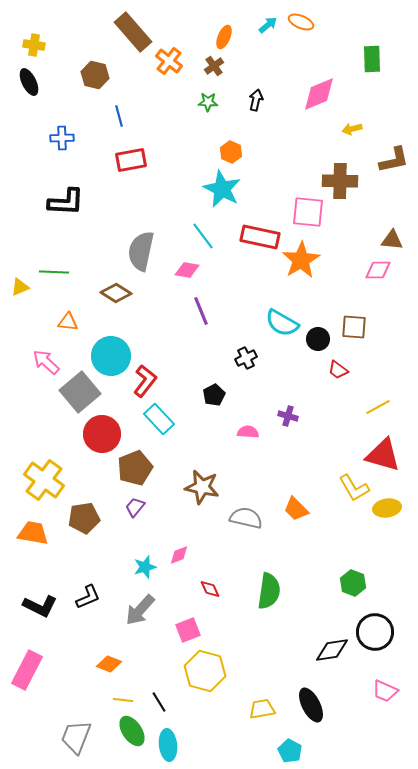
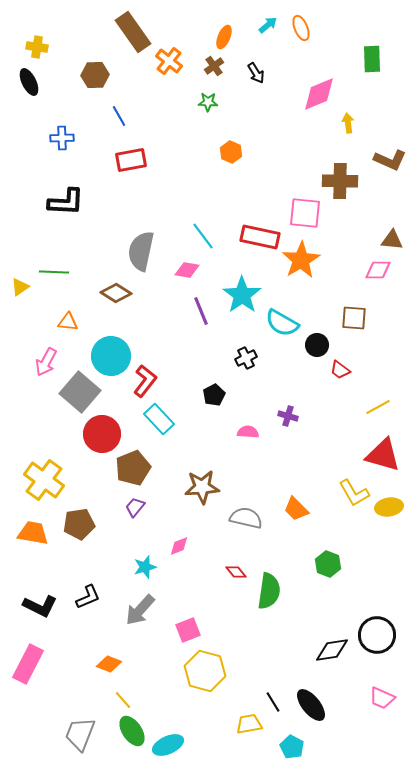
orange ellipse at (301, 22): moved 6 px down; rotated 45 degrees clockwise
brown rectangle at (133, 32): rotated 6 degrees clockwise
yellow cross at (34, 45): moved 3 px right, 2 px down
brown hexagon at (95, 75): rotated 16 degrees counterclockwise
black arrow at (256, 100): moved 27 px up; rotated 135 degrees clockwise
blue line at (119, 116): rotated 15 degrees counterclockwise
yellow arrow at (352, 129): moved 4 px left, 6 px up; rotated 96 degrees clockwise
brown L-shape at (394, 160): moved 4 px left; rotated 36 degrees clockwise
cyan star at (222, 189): moved 20 px right, 106 px down; rotated 9 degrees clockwise
pink square at (308, 212): moved 3 px left, 1 px down
yellow triangle at (20, 287): rotated 12 degrees counterclockwise
brown square at (354, 327): moved 9 px up
black circle at (318, 339): moved 1 px left, 6 px down
pink arrow at (46, 362): rotated 104 degrees counterclockwise
red trapezoid at (338, 370): moved 2 px right
gray square at (80, 392): rotated 9 degrees counterclockwise
brown pentagon at (135, 468): moved 2 px left
brown star at (202, 487): rotated 16 degrees counterclockwise
yellow L-shape at (354, 488): moved 5 px down
yellow ellipse at (387, 508): moved 2 px right, 1 px up
brown pentagon at (84, 518): moved 5 px left, 6 px down
pink diamond at (179, 555): moved 9 px up
green hexagon at (353, 583): moved 25 px left, 19 px up
red diamond at (210, 589): moved 26 px right, 17 px up; rotated 15 degrees counterclockwise
black circle at (375, 632): moved 2 px right, 3 px down
pink rectangle at (27, 670): moved 1 px right, 6 px up
pink trapezoid at (385, 691): moved 3 px left, 7 px down
yellow line at (123, 700): rotated 42 degrees clockwise
black line at (159, 702): moved 114 px right
black ellipse at (311, 705): rotated 12 degrees counterclockwise
yellow trapezoid at (262, 709): moved 13 px left, 15 px down
gray trapezoid at (76, 737): moved 4 px right, 3 px up
cyan ellipse at (168, 745): rotated 72 degrees clockwise
cyan pentagon at (290, 751): moved 2 px right, 4 px up
